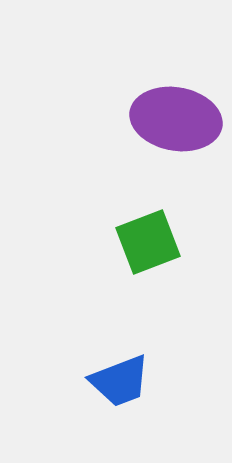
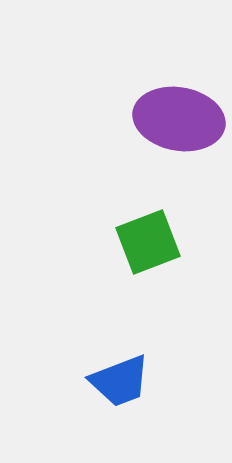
purple ellipse: moved 3 px right
